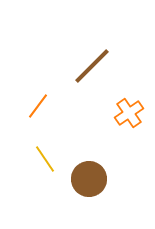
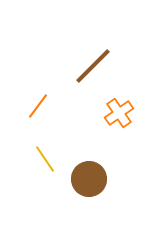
brown line: moved 1 px right
orange cross: moved 10 px left
